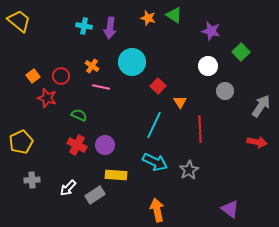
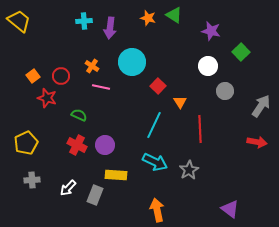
cyan cross: moved 5 px up; rotated 14 degrees counterclockwise
yellow pentagon: moved 5 px right, 1 px down
gray rectangle: rotated 36 degrees counterclockwise
